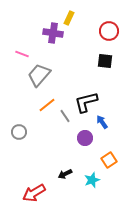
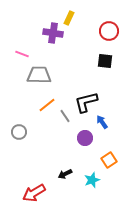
gray trapezoid: rotated 50 degrees clockwise
